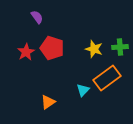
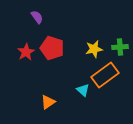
yellow star: rotated 30 degrees counterclockwise
orange rectangle: moved 2 px left, 3 px up
cyan triangle: rotated 32 degrees counterclockwise
